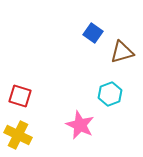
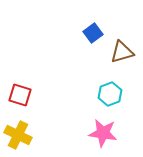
blue square: rotated 18 degrees clockwise
red square: moved 1 px up
pink star: moved 23 px right, 8 px down; rotated 16 degrees counterclockwise
